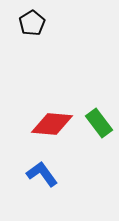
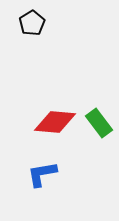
red diamond: moved 3 px right, 2 px up
blue L-shape: rotated 64 degrees counterclockwise
